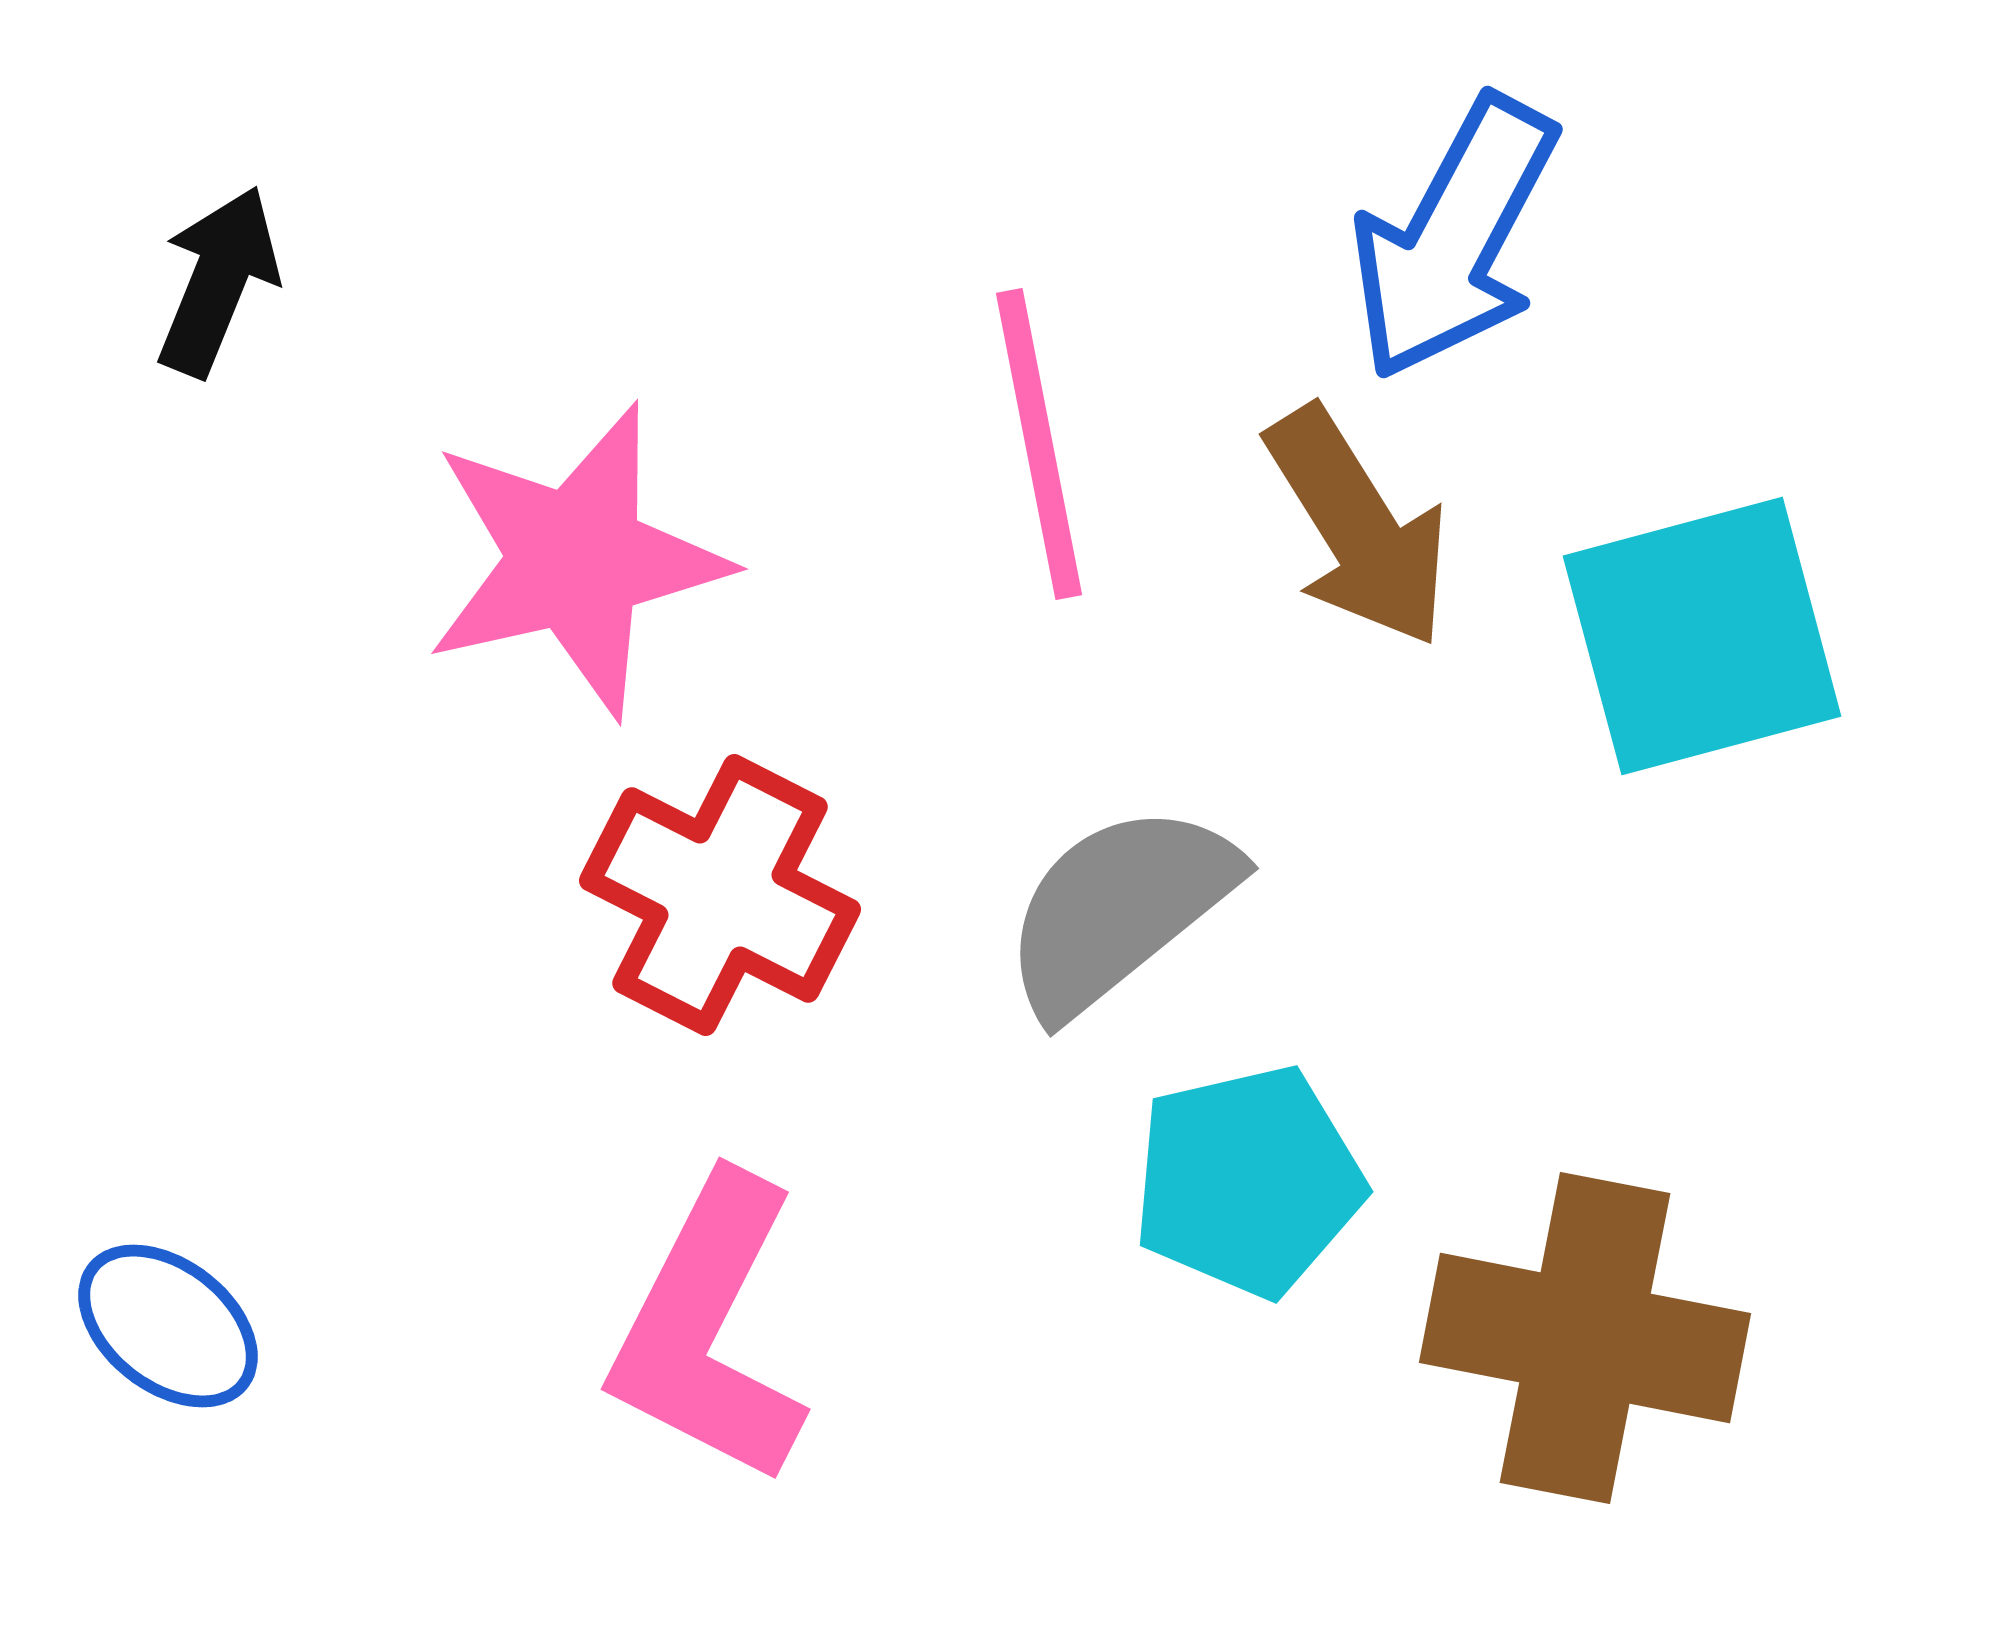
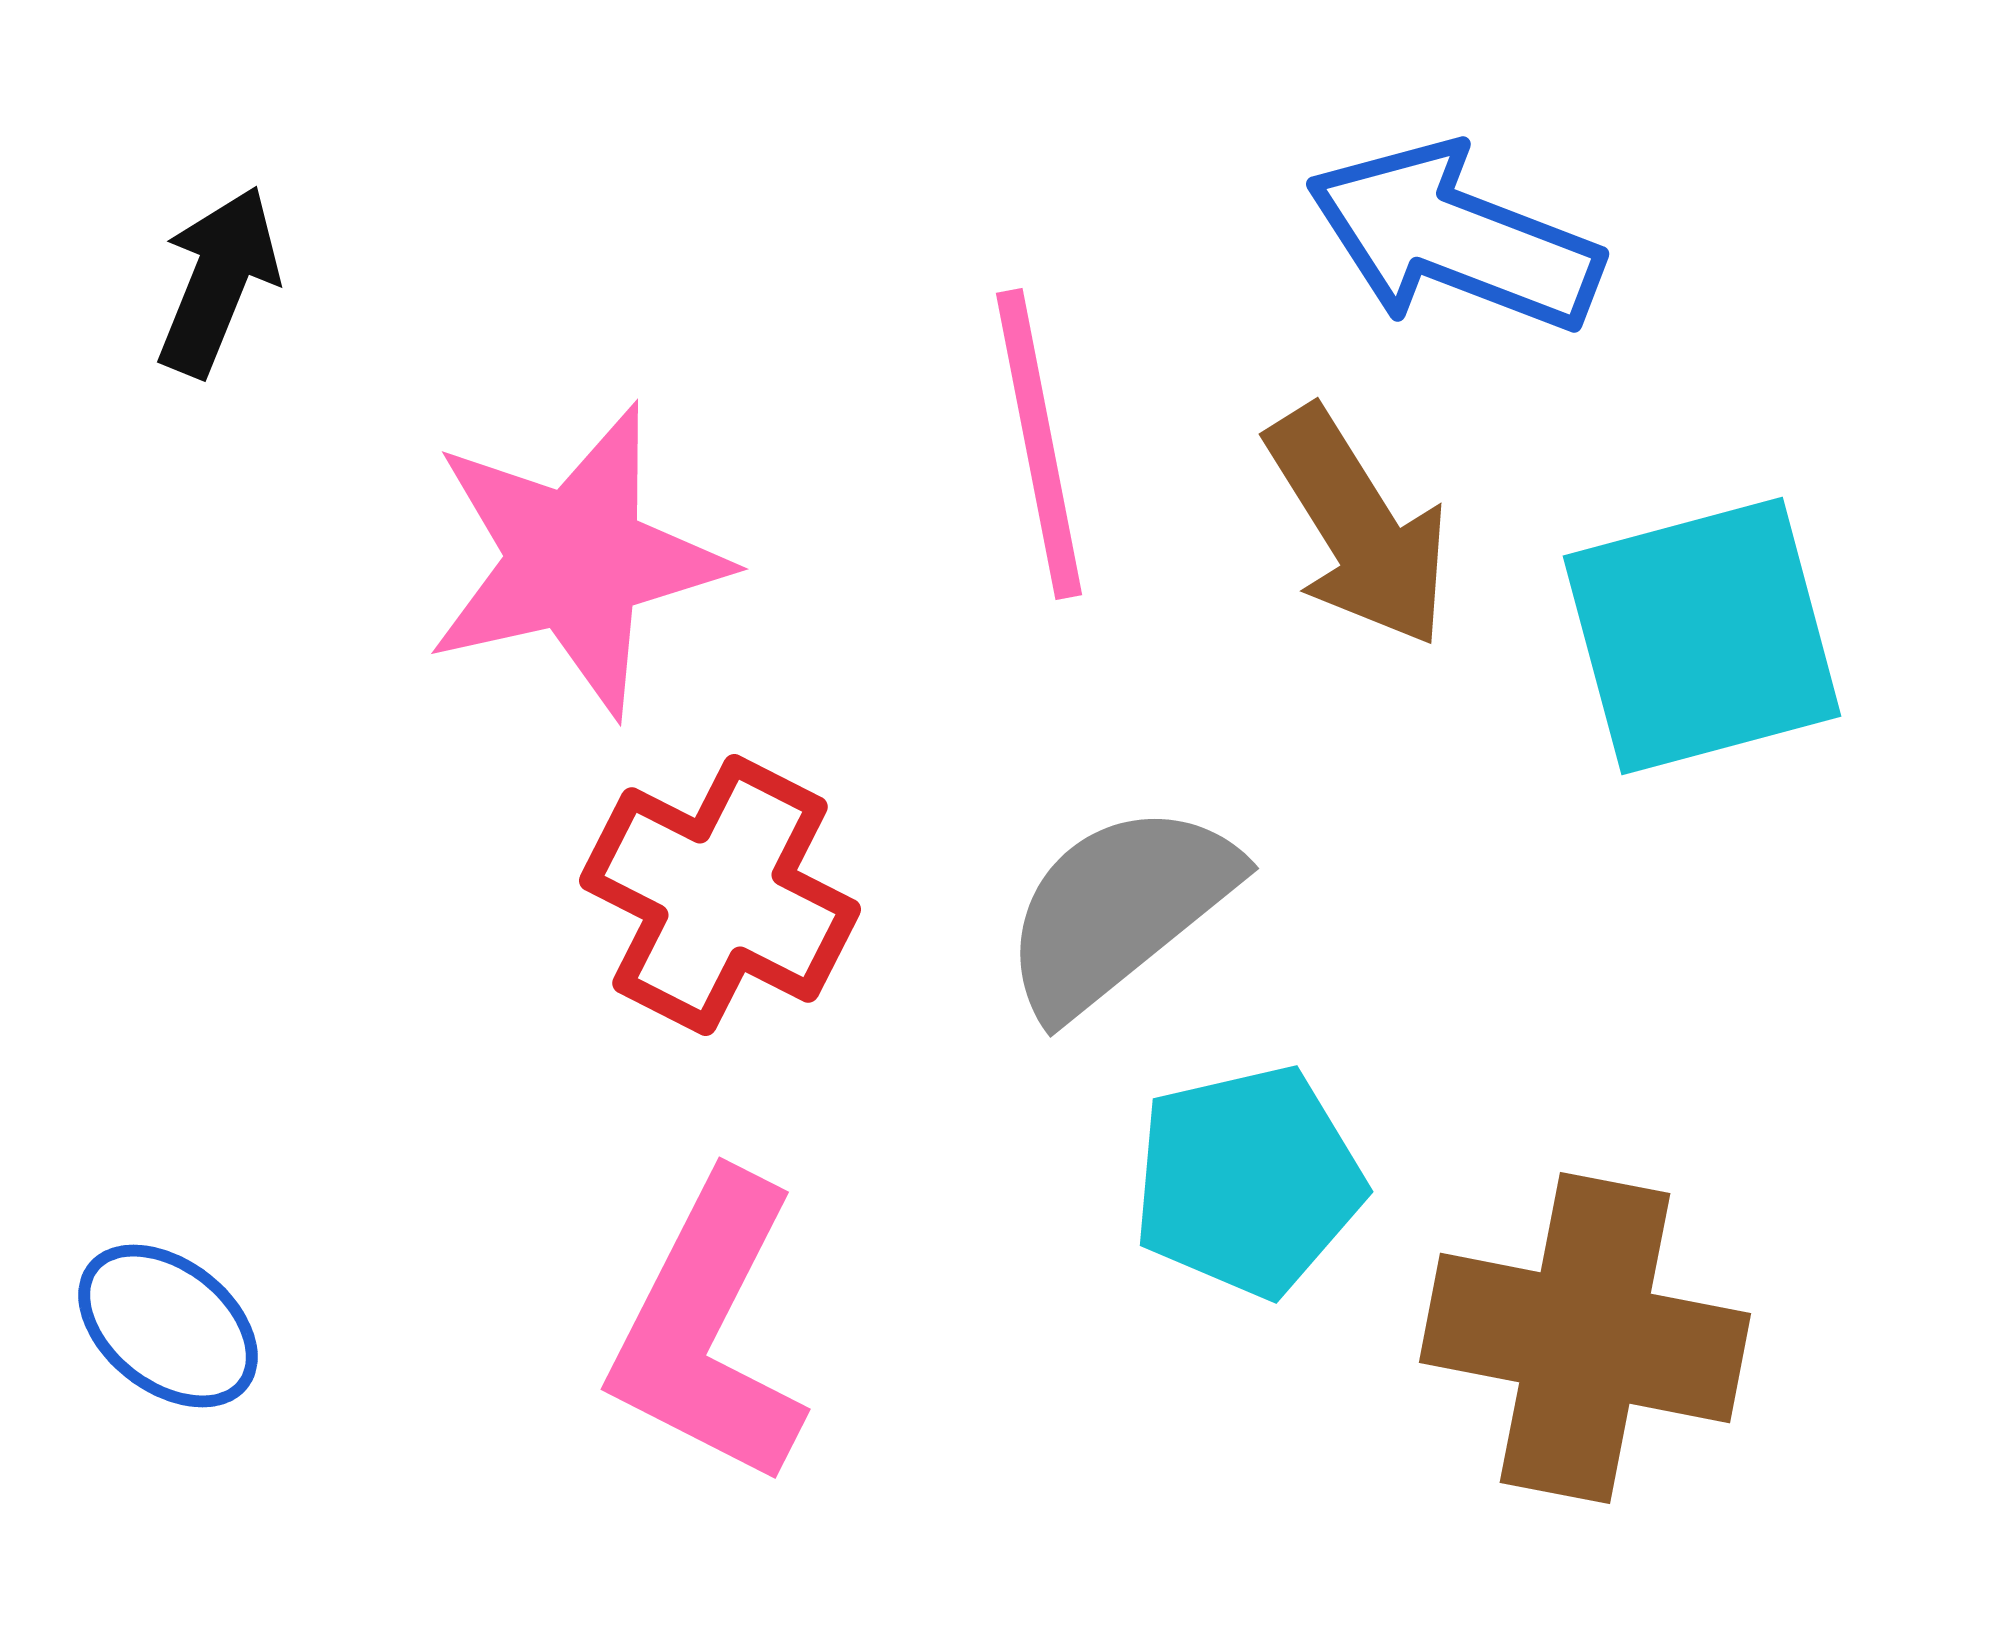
blue arrow: rotated 83 degrees clockwise
